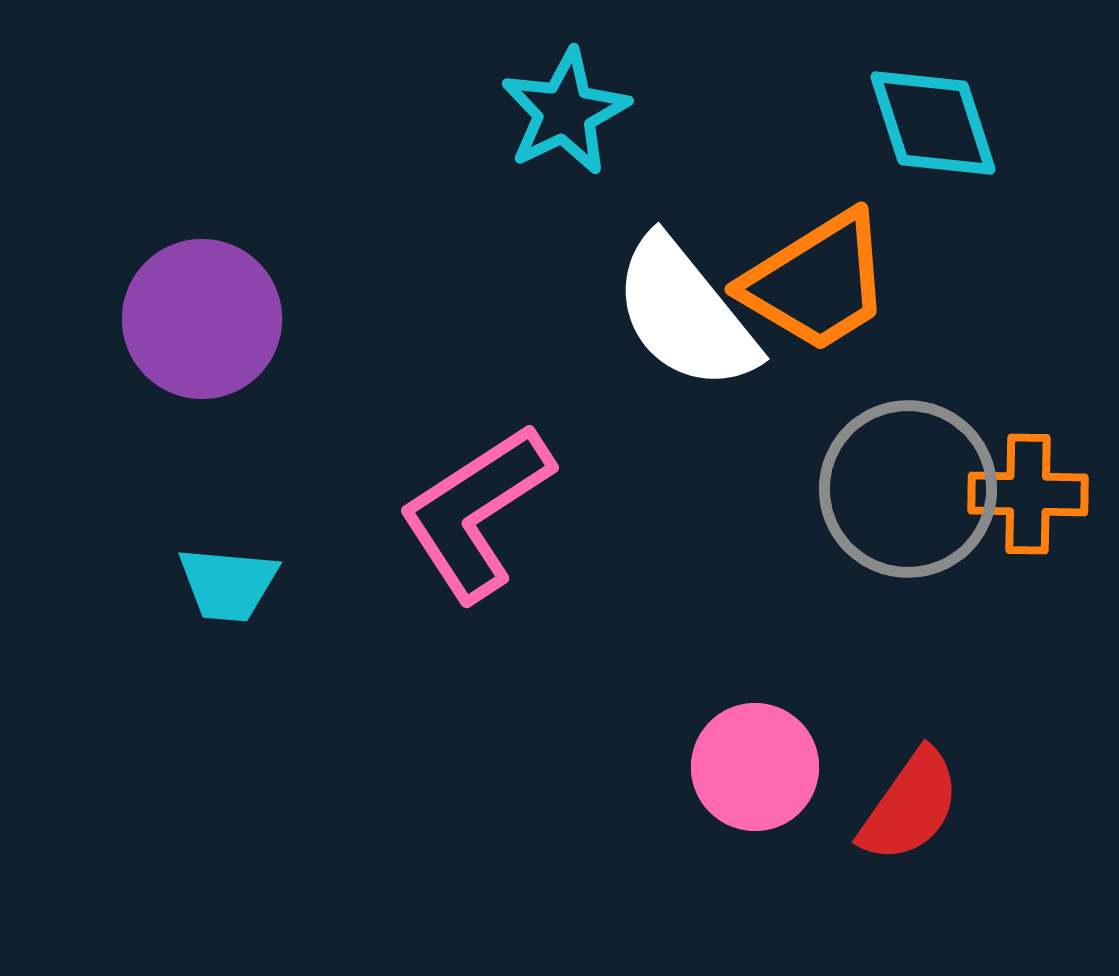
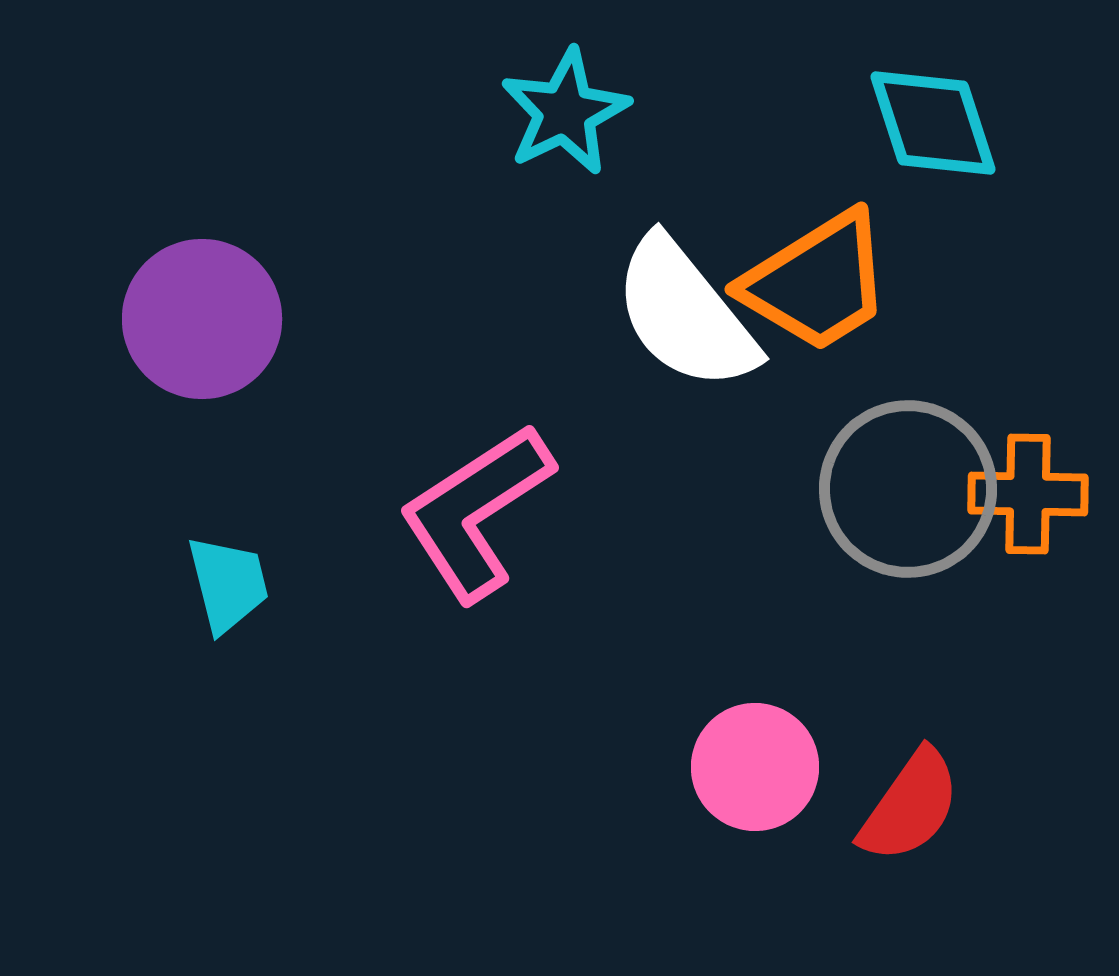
cyan trapezoid: rotated 109 degrees counterclockwise
